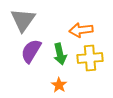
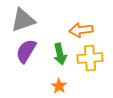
gray triangle: rotated 36 degrees clockwise
purple semicircle: moved 5 px left
orange star: moved 1 px down
